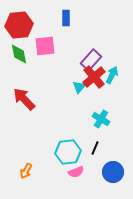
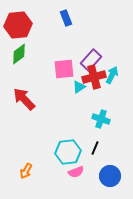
blue rectangle: rotated 21 degrees counterclockwise
red hexagon: moved 1 px left
pink square: moved 19 px right, 23 px down
green diamond: rotated 65 degrees clockwise
red cross: rotated 25 degrees clockwise
cyan triangle: rotated 16 degrees clockwise
cyan cross: rotated 12 degrees counterclockwise
blue circle: moved 3 px left, 4 px down
